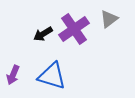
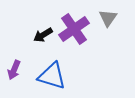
gray triangle: moved 1 px left, 1 px up; rotated 18 degrees counterclockwise
black arrow: moved 1 px down
purple arrow: moved 1 px right, 5 px up
